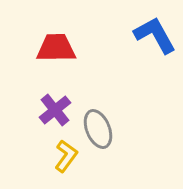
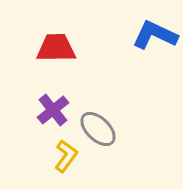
blue L-shape: rotated 36 degrees counterclockwise
purple cross: moved 2 px left
gray ellipse: rotated 24 degrees counterclockwise
